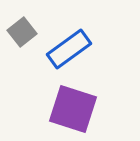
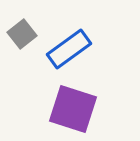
gray square: moved 2 px down
